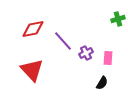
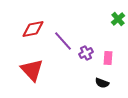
green cross: rotated 24 degrees counterclockwise
black semicircle: rotated 80 degrees clockwise
